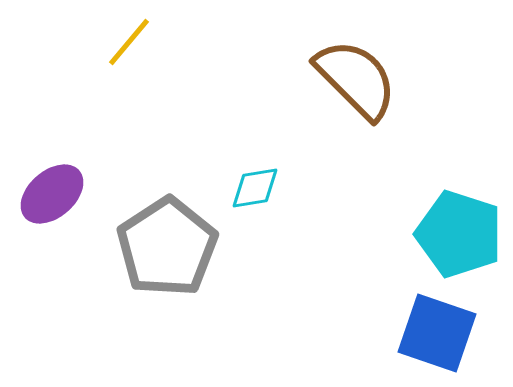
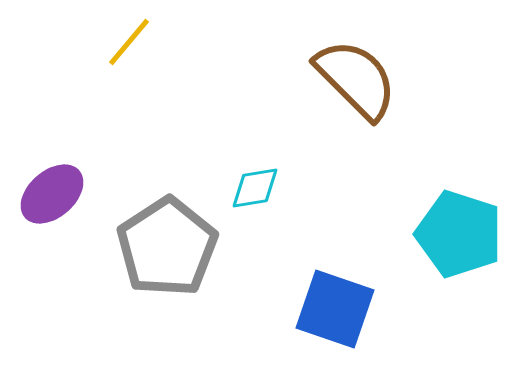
blue square: moved 102 px left, 24 px up
